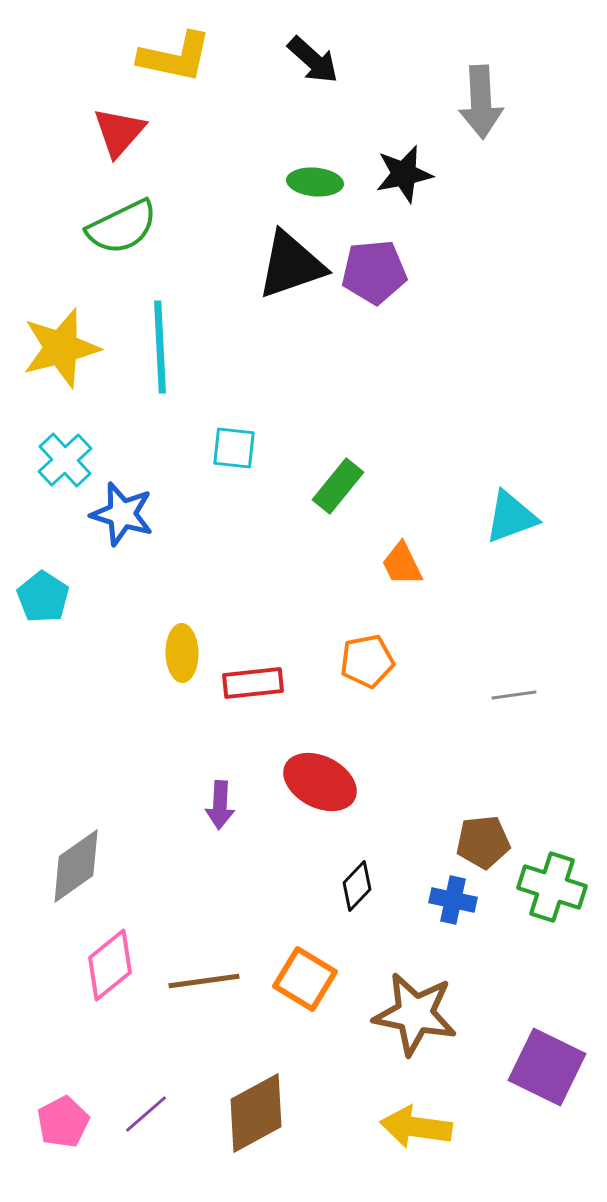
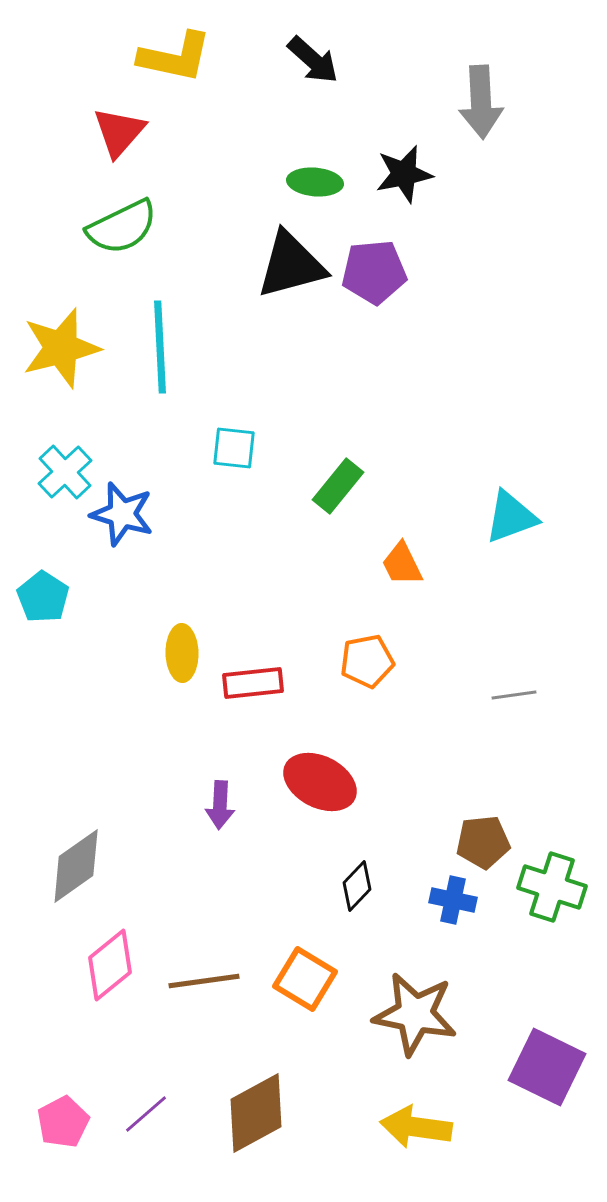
black triangle: rotated 4 degrees clockwise
cyan cross: moved 12 px down
